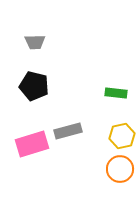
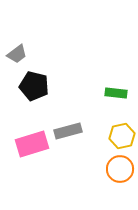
gray trapezoid: moved 18 px left, 12 px down; rotated 35 degrees counterclockwise
